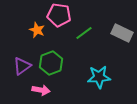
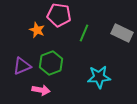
green line: rotated 30 degrees counterclockwise
purple triangle: rotated 12 degrees clockwise
